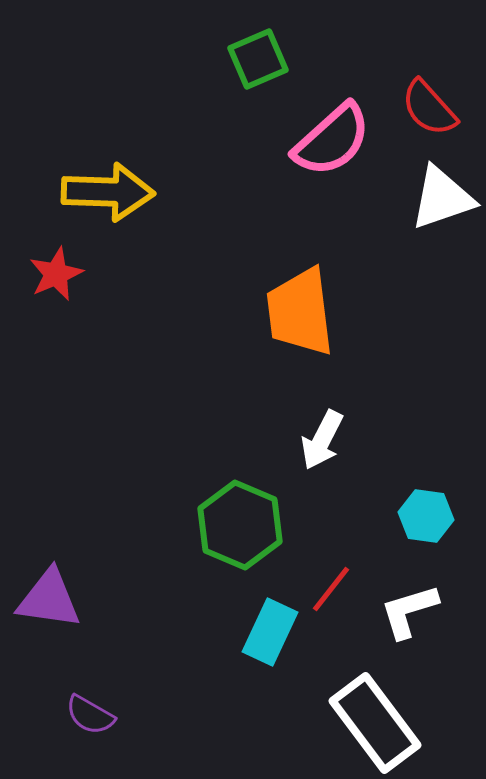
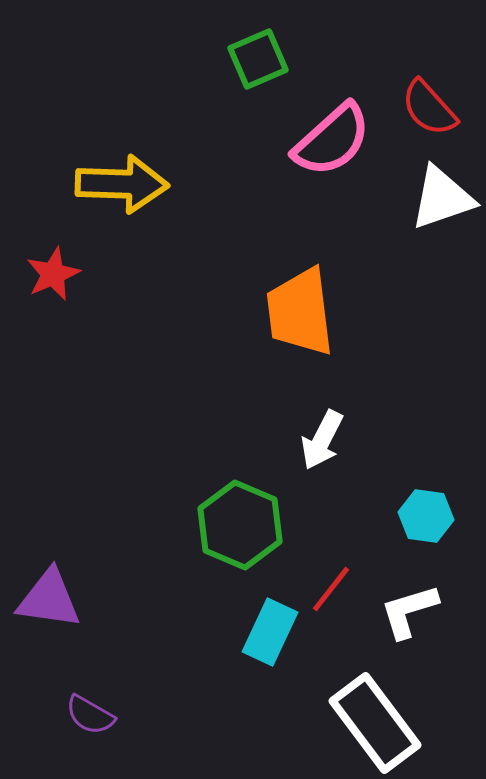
yellow arrow: moved 14 px right, 8 px up
red star: moved 3 px left
